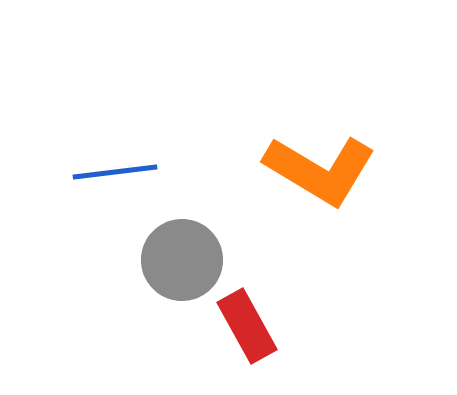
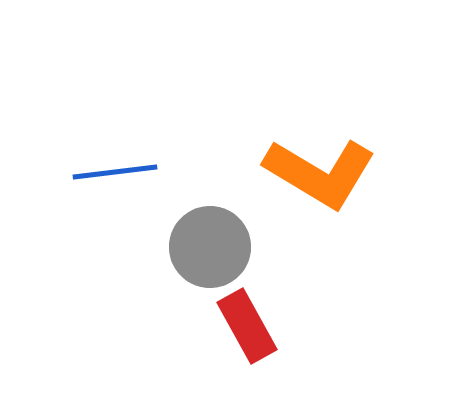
orange L-shape: moved 3 px down
gray circle: moved 28 px right, 13 px up
